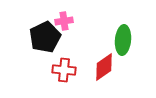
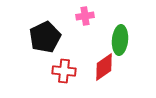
pink cross: moved 21 px right, 5 px up
green ellipse: moved 3 px left
red cross: moved 1 px down
